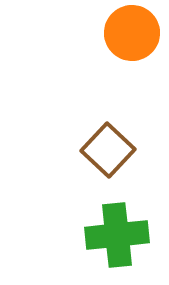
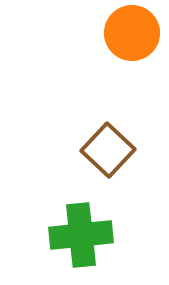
green cross: moved 36 px left
